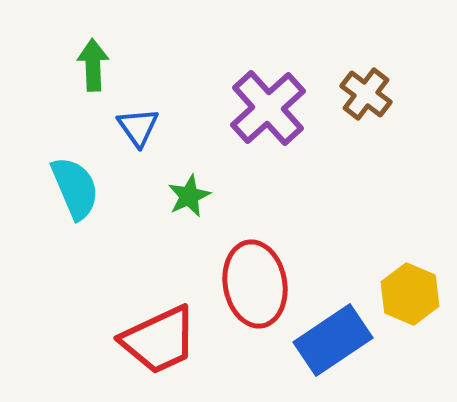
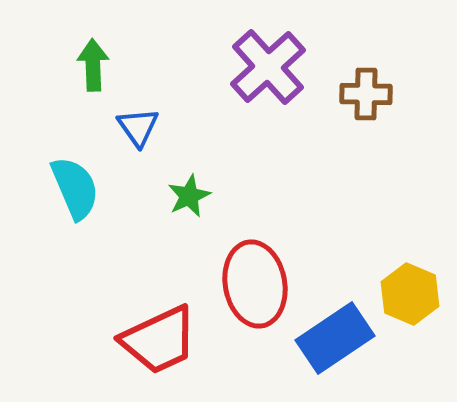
brown cross: rotated 36 degrees counterclockwise
purple cross: moved 41 px up
blue rectangle: moved 2 px right, 2 px up
